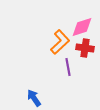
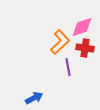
blue arrow: rotated 96 degrees clockwise
